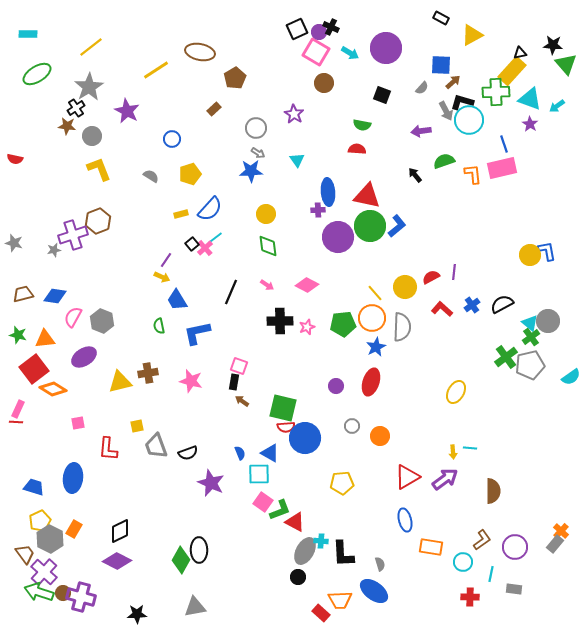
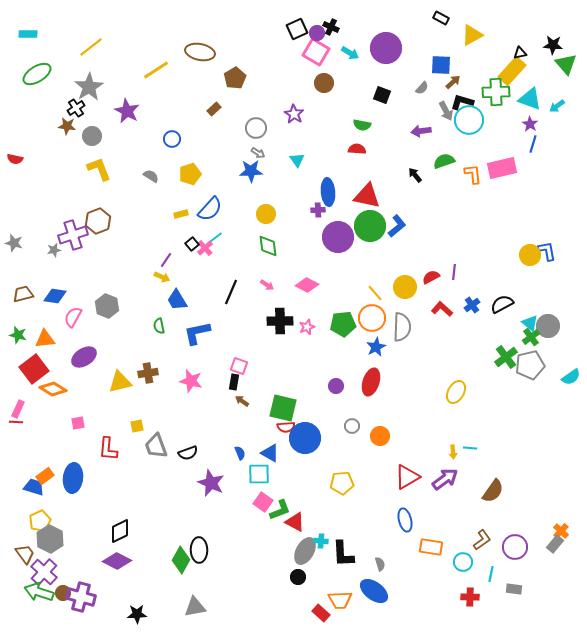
purple circle at (319, 32): moved 2 px left, 1 px down
blue line at (504, 144): moved 29 px right; rotated 36 degrees clockwise
gray hexagon at (102, 321): moved 5 px right, 15 px up
gray circle at (548, 321): moved 5 px down
brown semicircle at (493, 491): rotated 35 degrees clockwise
orange rectangle at (74, 529): moved 29 px left, 53 px up; rotated 24 degrees clockwise
